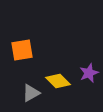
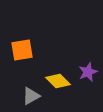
purple star: moved 1 px left, 1 px up
gray triangle: moved 3 px down
